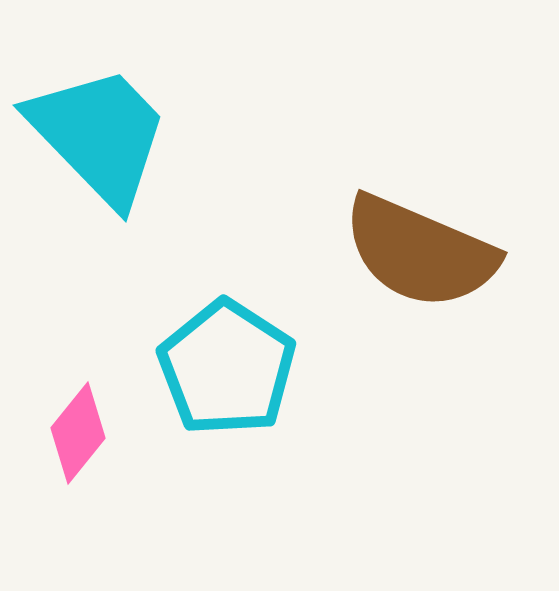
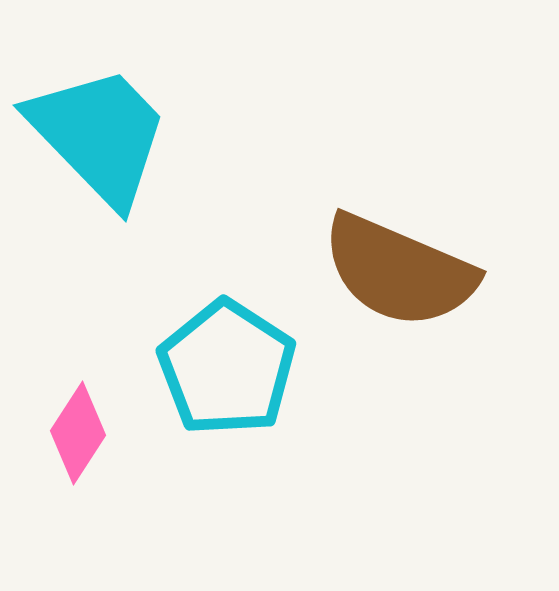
brown semicircle: moved 21 px left, 19 px down
pink diamond: rotated 6 degrees counterclockwise
